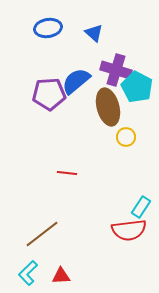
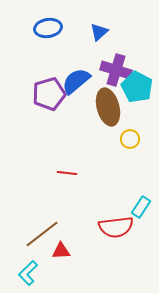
blue triangle: moved 5 px right, 1 px up; rotated 36 degrees clockwise
purple pentagon: rotated 12 degrees counterclockwise
yellow circle: moved 4 px right, 2 px down
red semicircle: moved 13 px left, 3 px up
red triangle: moved 25 px up
